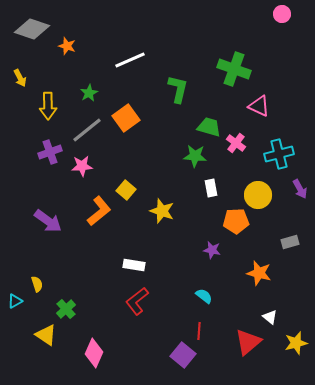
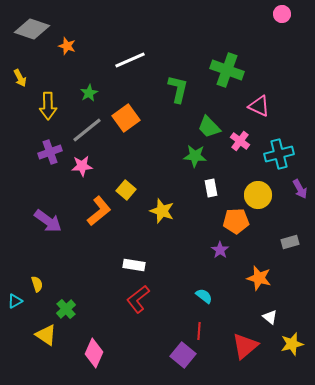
green cross at (234, 69): moved 7 px left, 1 px down
green trapezoid at (209, 127): rotated 150 degrees counterclockwise
pink cross at (236, 143): moved 4 px right, 2 px up
purple star at (212, 250): moved 8 px right; rotated 24 degrees clockwise
orange star at (259, 273): moved 5 px down
red L-shape at (137, 301): moved 1 px right, 2 px up
red triangle at (248, 342): moved 3 px left, 4 px down
yellow star at (296, 343): moved 4 px left, 1 px down
